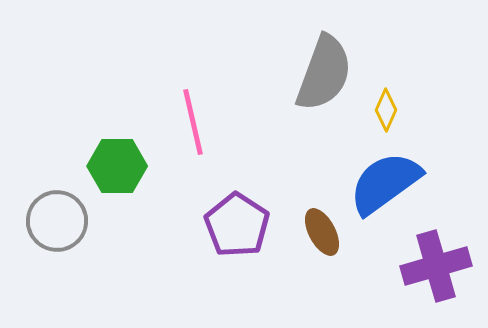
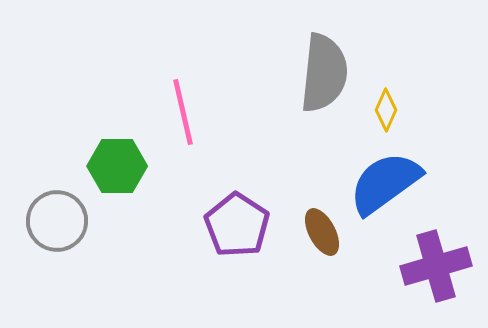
gray semicircle: rotated 14 degrees counterclockwise
pink line: moved 10 px left, 10 px up
